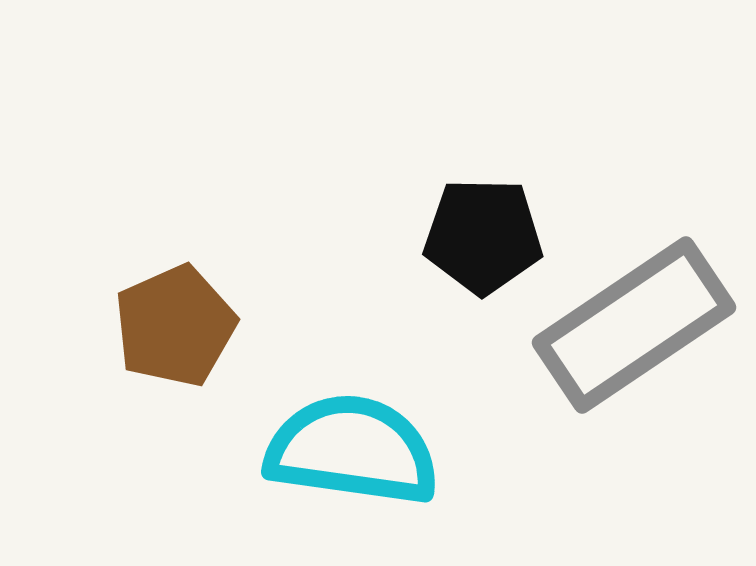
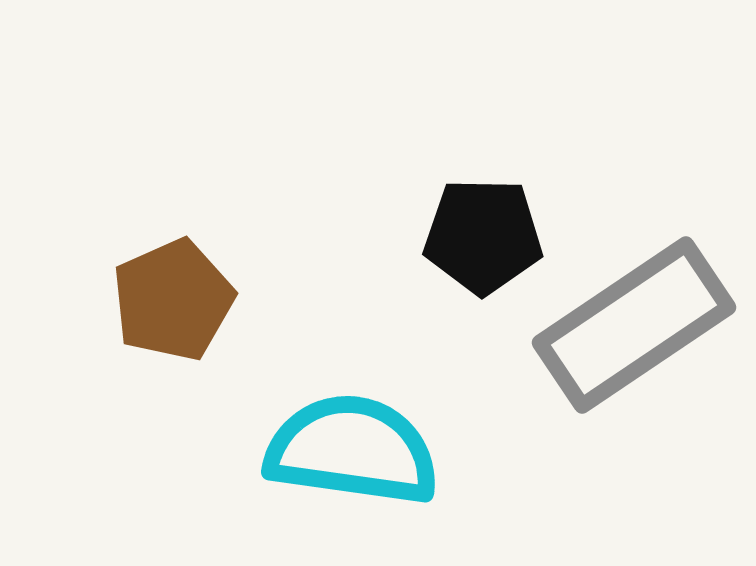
brown pentagon: moved 2 px left, 26 px up
